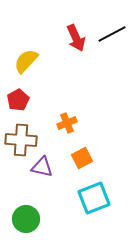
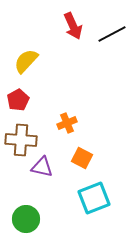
red arrow: moved 3 px left, 12 px up
orange square: rotated 35 degrees counterclockwise
